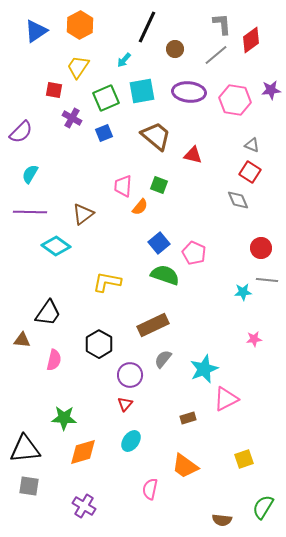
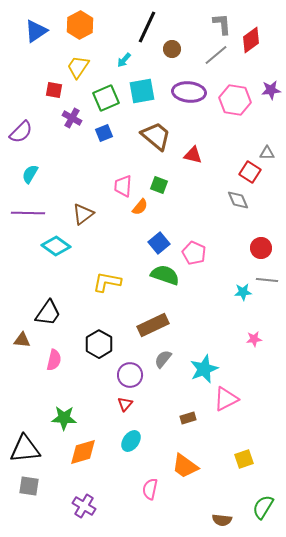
brown circle at (175, 49): moved 3 px left
gray triangle at (252, 145): moved 15 px right, 8 px down; rotated 21 degrees counterclockwise
purple line at (30, 212): moved 2 px left, 1 px down
